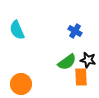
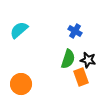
cyan semicircle: moved 2 px right; rotated 72 degrees clockwise
green semicircle: moved 1 px right, 3 px up; rotated 36 degrees counterclockwise
orange rectangle: rotated 18 degrees counterclockwise
